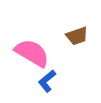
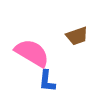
blue L-shape: rotated 45 degrees counterclockwise
